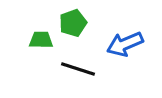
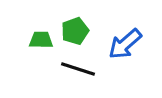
green pentagon: moved 2 px right, 8 px down
blue arrow: rotated 18 degrees counterclockwise
